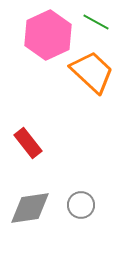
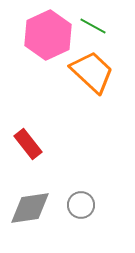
green line: moved 3 px left, 4 px down
red rectangle: moved 1 px down
